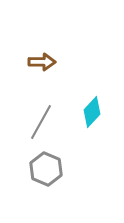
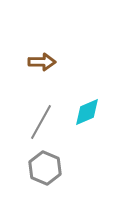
cyan diamond: moved 5 px left; rotated 24 degrees clockwise
gray hexagon: moved 1 px left, 1 px up
